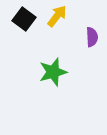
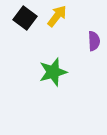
black square: moved 1 px right, 1 px up
purple semicircle: moved 2 px right, 4 px down
